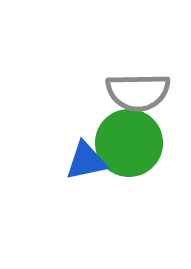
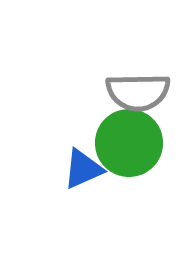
blue triangle: moved 3 px left, 8 px down; rotated 12 degrees counterclockwise
